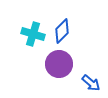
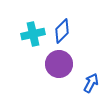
cyan cross: rotated 30 degrees counterclockwise
blue arrow: rotated 102 degrees counterclockwise
